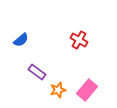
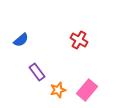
purple rectangle: rotated 18 degrees clockwise
